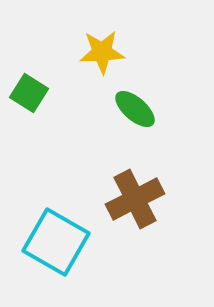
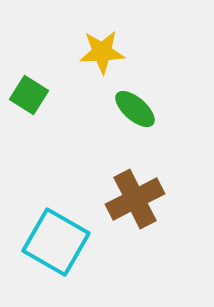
green square: moved 2 px down
